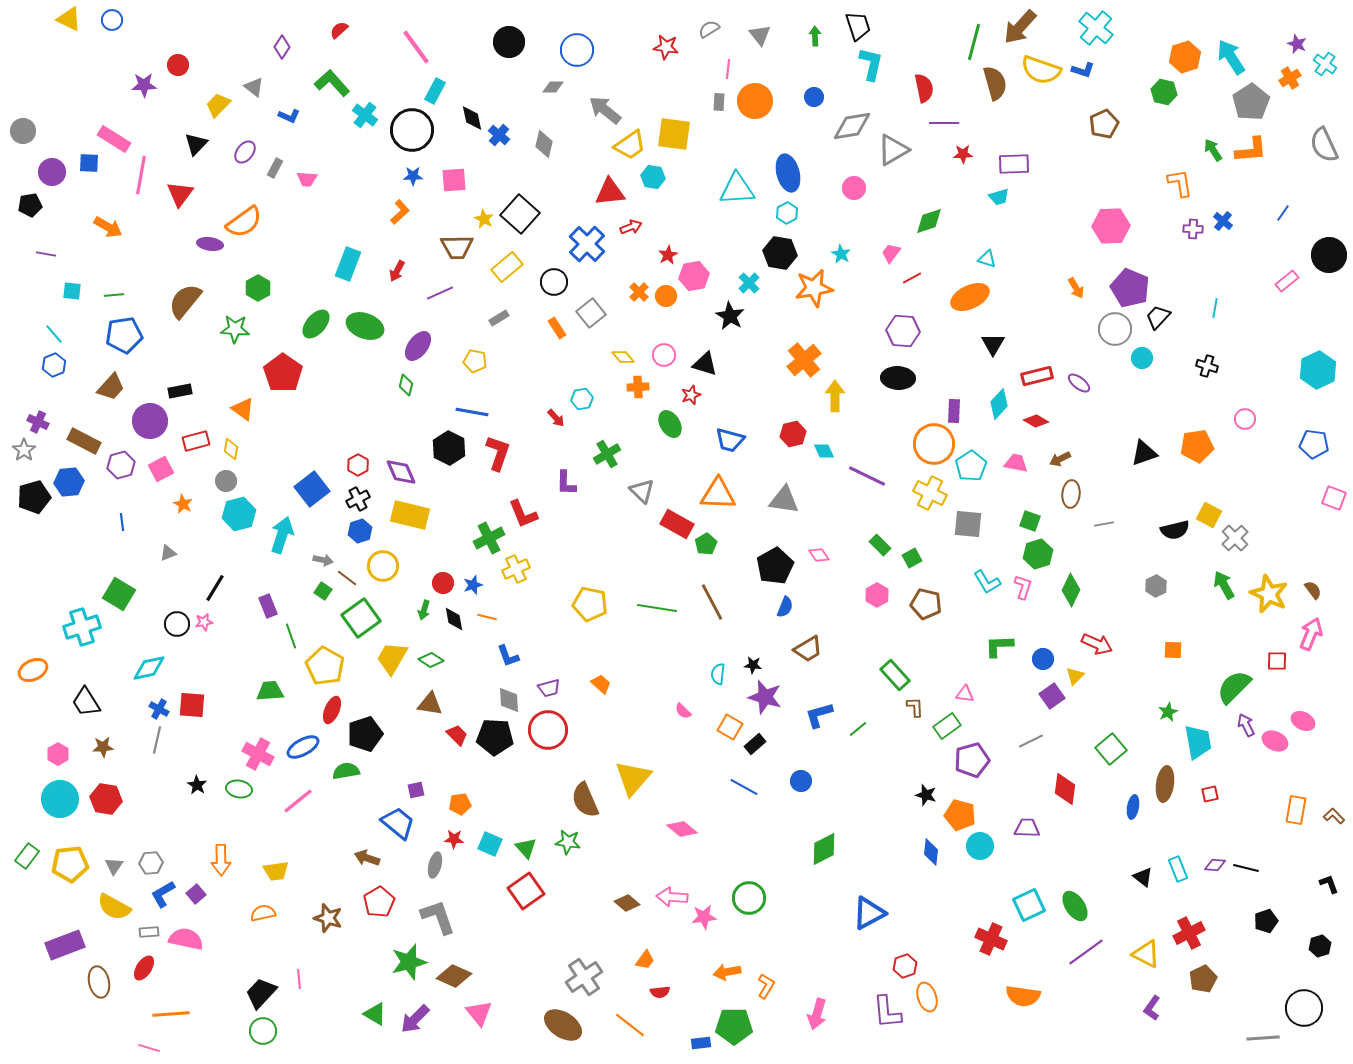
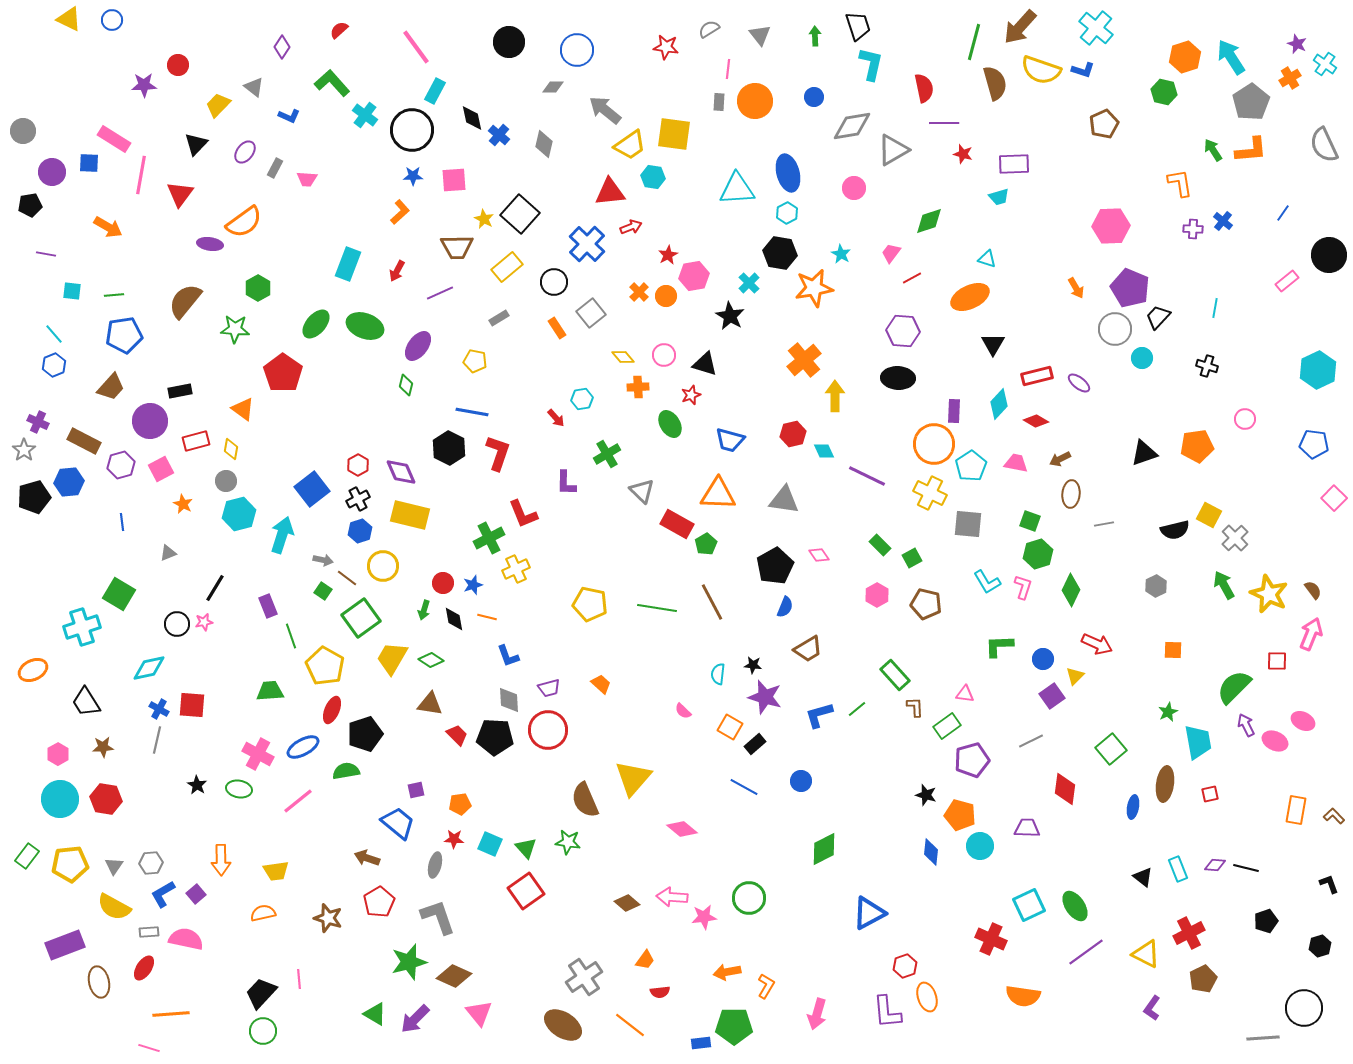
red star at (963, 154): rotated 18 degrees clockwise
pink square at (1334, 498): rotated 25 degrees clockwise
green line at (858, 729): moved 1 px left, 20 px up
